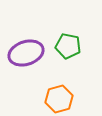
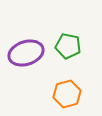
orange hexagon: moved 8 px right, 5 px up
